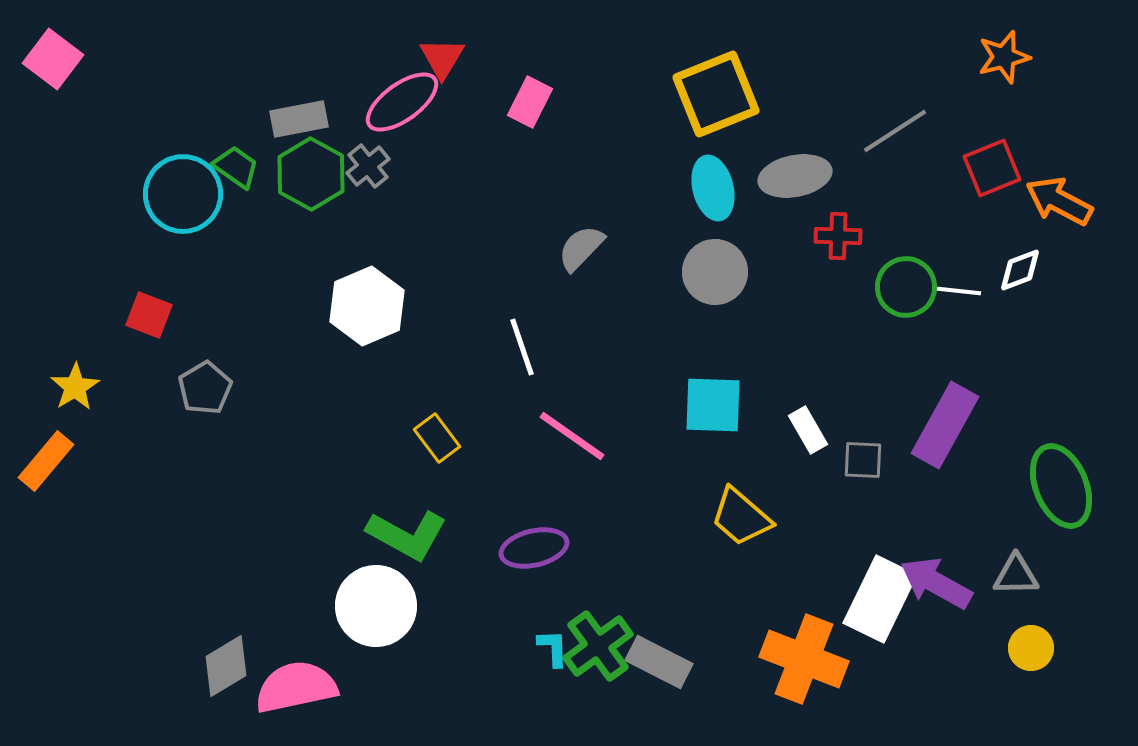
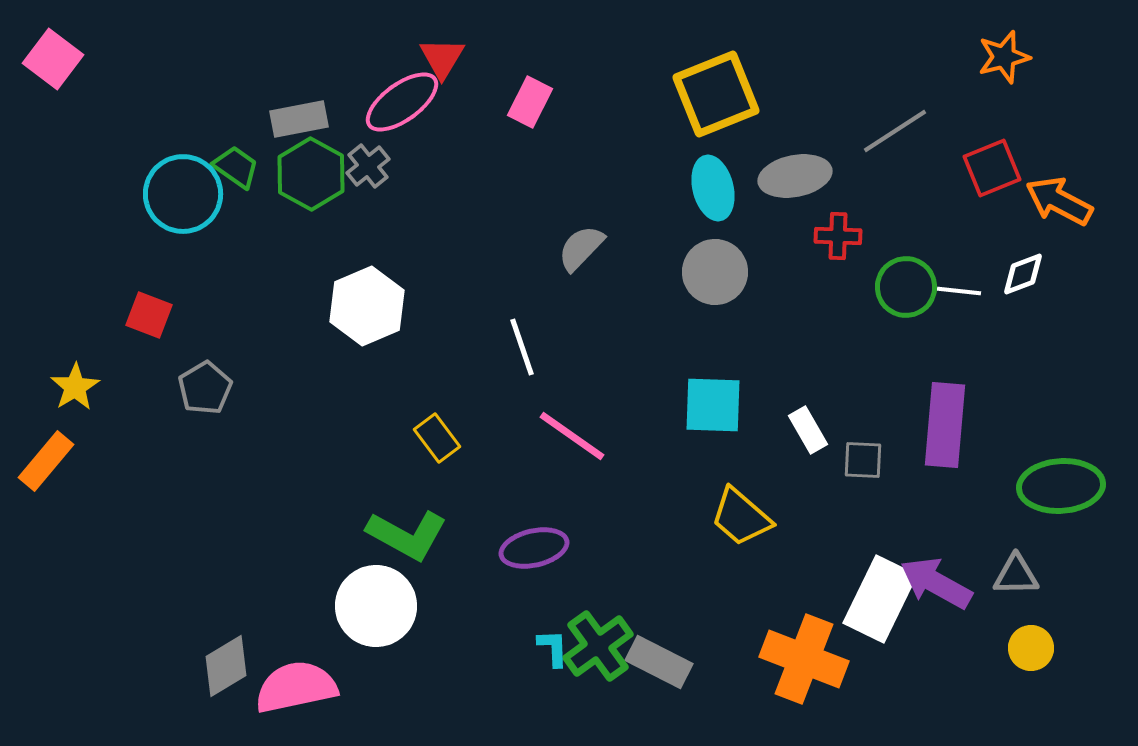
white diamond at (1020, 270): moved 3 px right, 4 px down
purple rectangle at (945, 425): rotated 24 degrees counterclockwise
green ellipse at (1061, 486): rotated 72 degrees counterclockwise
